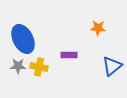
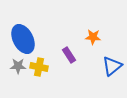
orange star: moved 5 px left, 9 px down
purple rectangle: rotated 56 degrees clockwise
